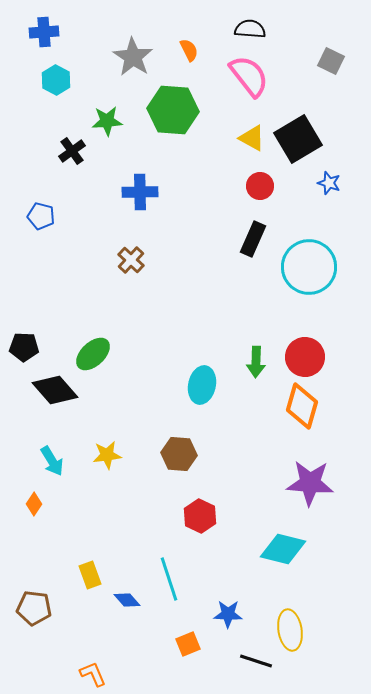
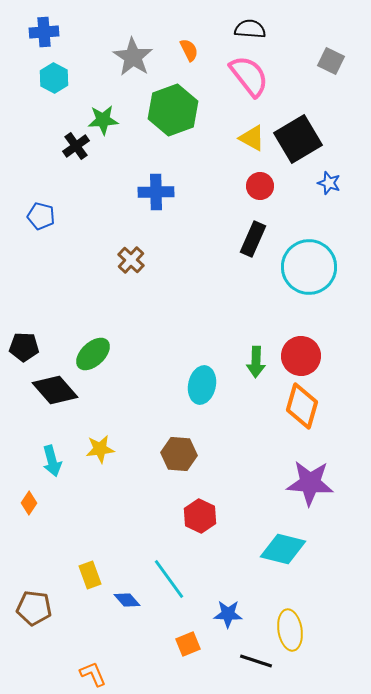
cyan hexagon at (56, 80): moved 2 px left, 2 px up
green hexagon at (173, 110): rotated 24 degrees counterclockwise
green star at (107, 121): moved 4 px left, 1 px up
black cross at (72, 151): moved 4 px right, 5 px up
blue cross at (140, 192): moved 16 px right
red circle at (305, 357): moved 4 px left, 1 px up
yellow star at (107, 455): moved 7 px left, 6 px up
cyan arrow at (52, 461): rotated 16 degrees clockwise
orange diamond at (34, 504): moved 5 px left, 1 px up
cyan line at (169, 579): rotated 18 degrees counterclockwise
